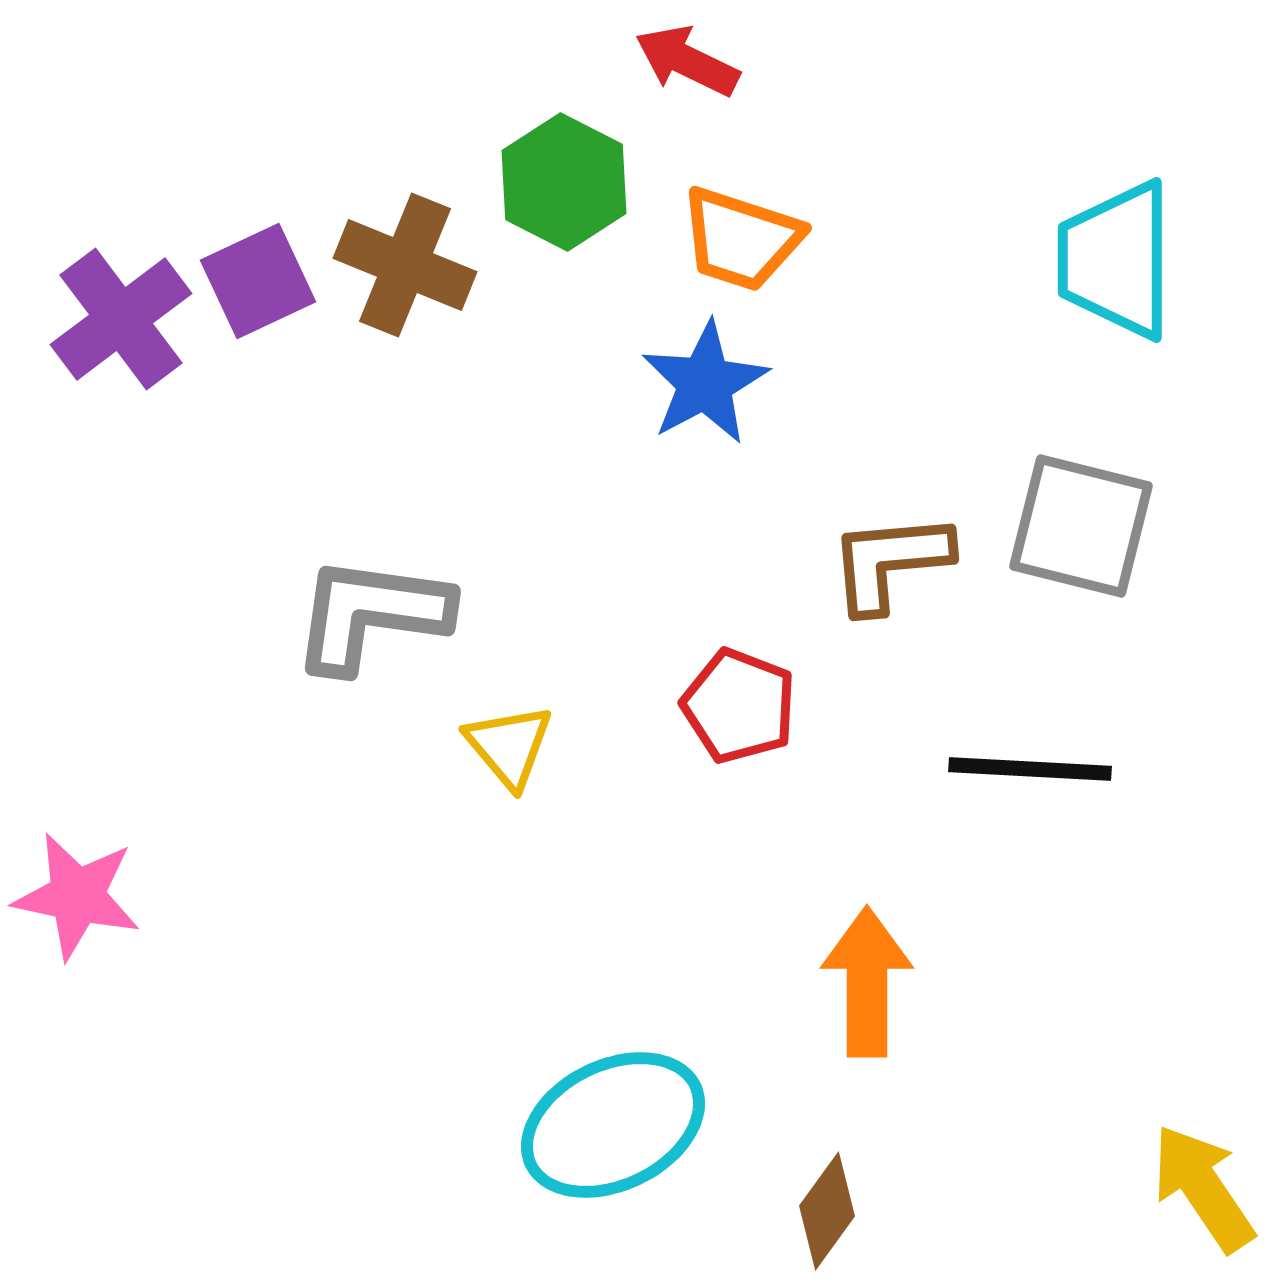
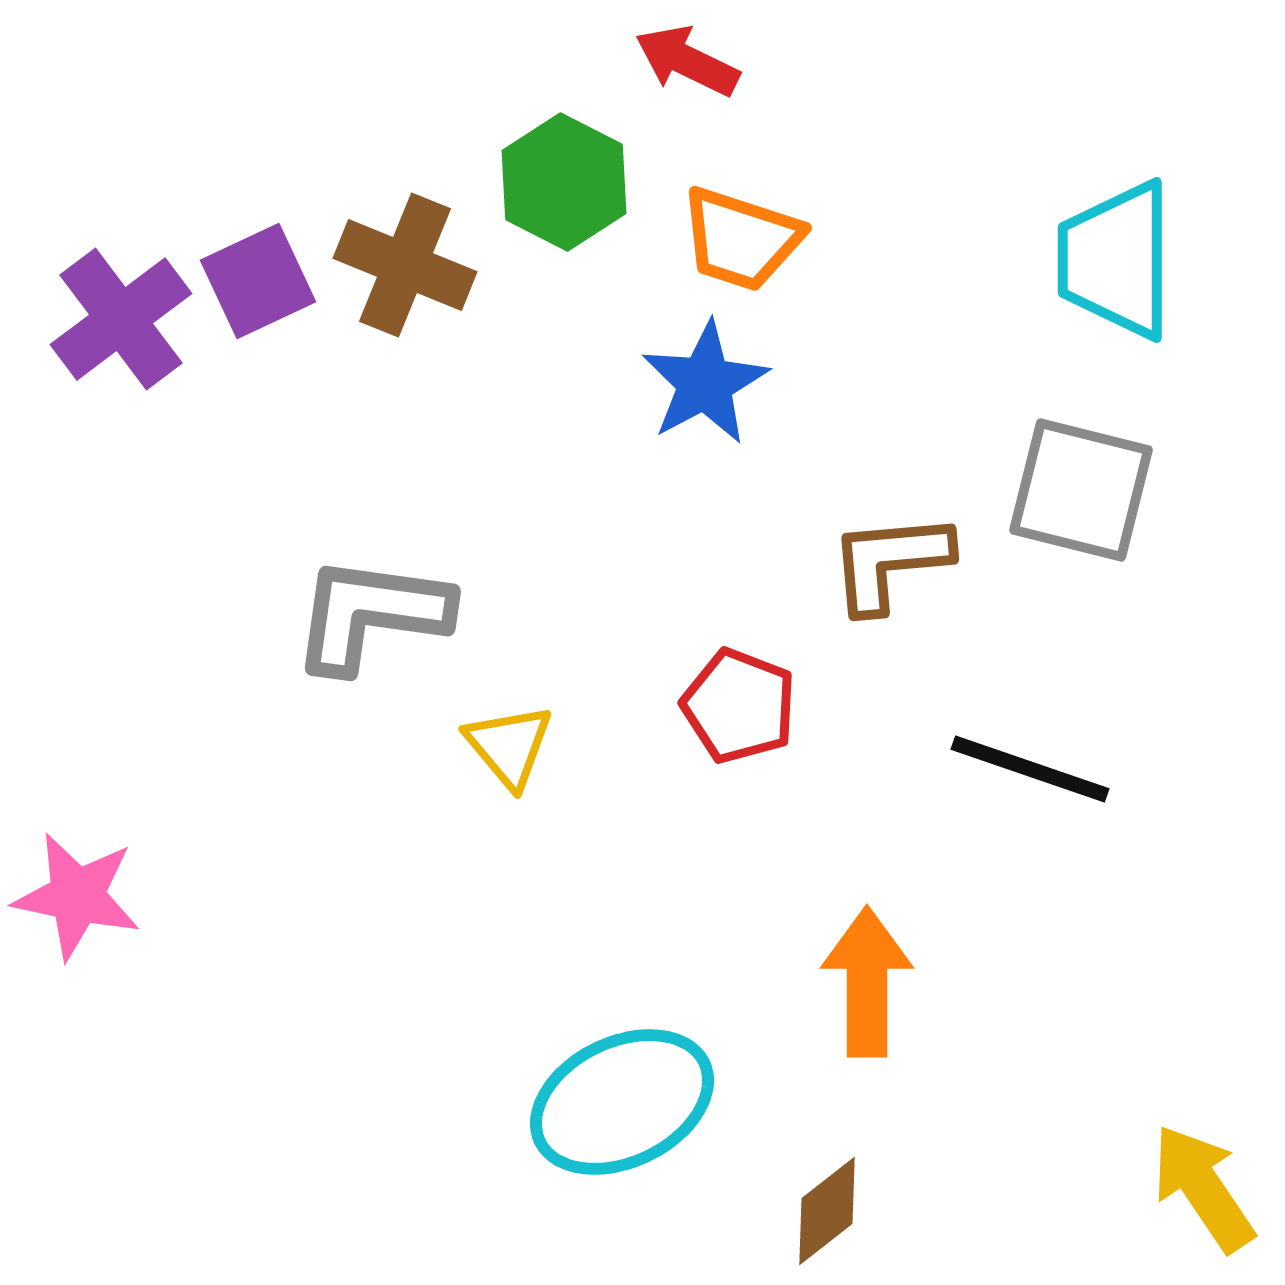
gray square: moved 36 px up
black line: rotated 16 degrees clockwise
cyan ellipse: moved 9 px right, 23 px up
brown diamond: rotated 16 degrees clockwise
